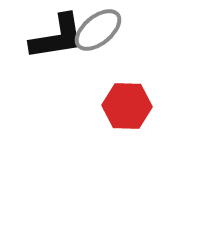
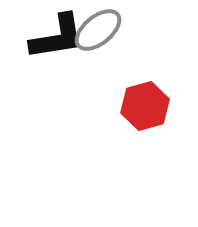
red hexagon: moved 18 px right; rotated 18 degrees counterclockwise
